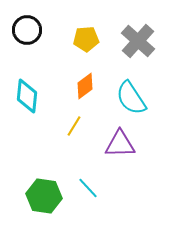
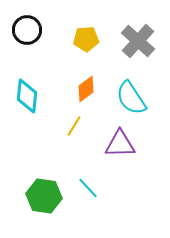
orange diamond: moved 1 px right, 3 px down
